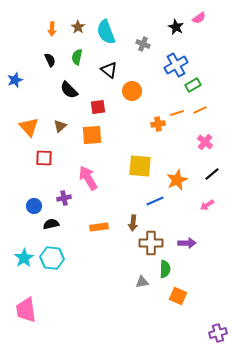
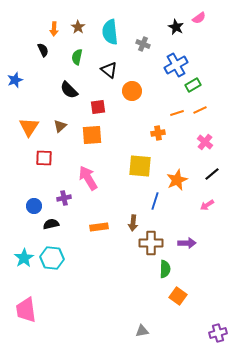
orange arrow at (52, 29): moved 2 px right
cyan semicircle at (106, 32): moved 4 px right; rotated 15 degrees clockwise
black semicircle at (50, 60): moved 7 px left, 10 px up
orange cross at (158, 124): moved 9 px down
orange triangle at (29, 127): rotated 15 degrees clockwise
blue line at (155, 201): rotated 48 degrees counterclockwise
gray triangle at (142, 282): moved 49 px down
orange square at (178, 296): rotated 12 degrees clockwise
